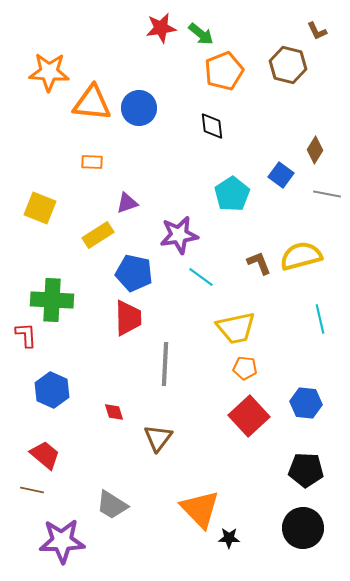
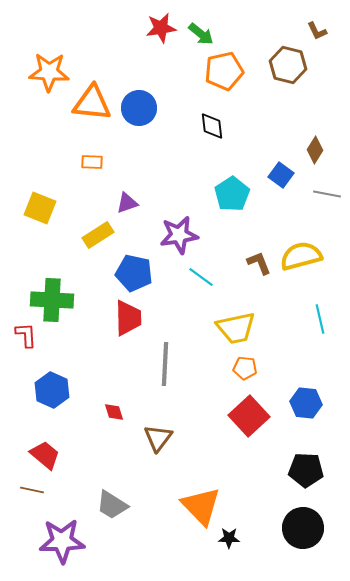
orange pentagon at (224, 71): rotated 9 degrees clockwise
orange triangle at (200, 509): moved 1 px right, 3 px up
